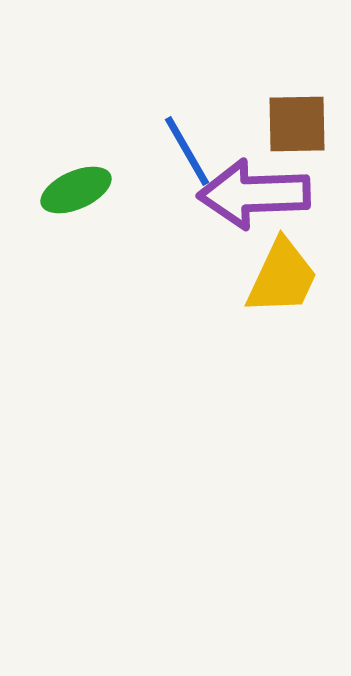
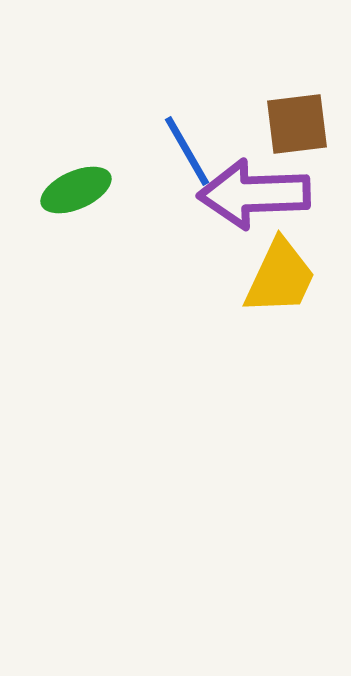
brown square: rotated 6 degrees counterclockwise
yellow trapezoid: moved 2 px left
